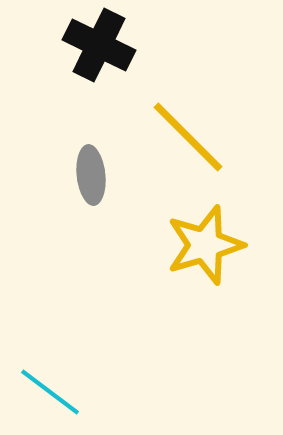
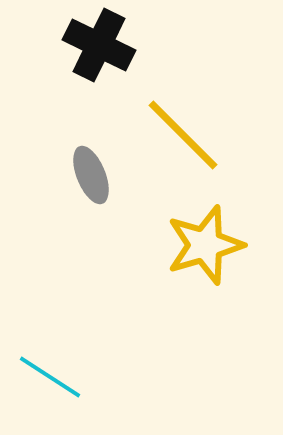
yellow line: moved 5 px left, 2 px up
gray ellipse: rotated 16 degrees counterclockwise
cyan line: moved 15 px up; rotated 4 degrees counterclockwise
